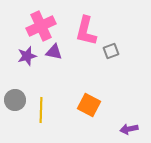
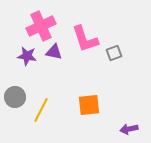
pink L-shape: moved 1 px left, 8 px down; rotated 32 degrees counterclockwise
gray square: moved 3 px right, 2 px down
purple star: rotated 24 degrees clockwise
gray circle: moved 3 px up
orange square: rotated 35 degrees counterclockwise
yellow line: rotated 25 degrees clockwise
